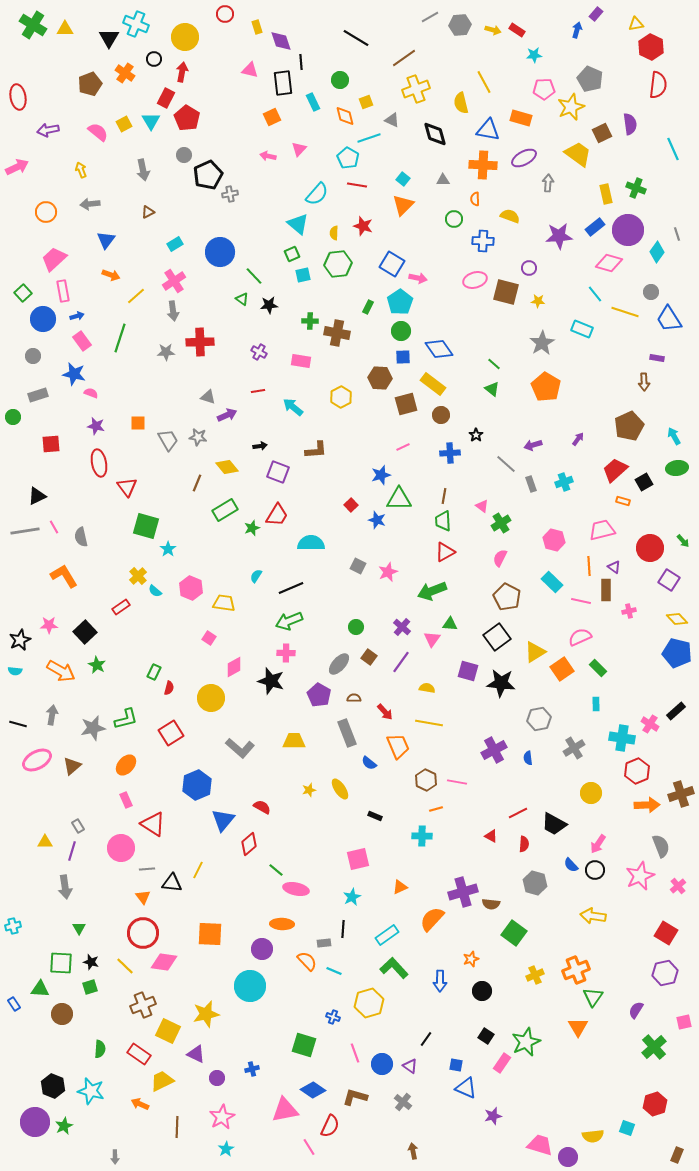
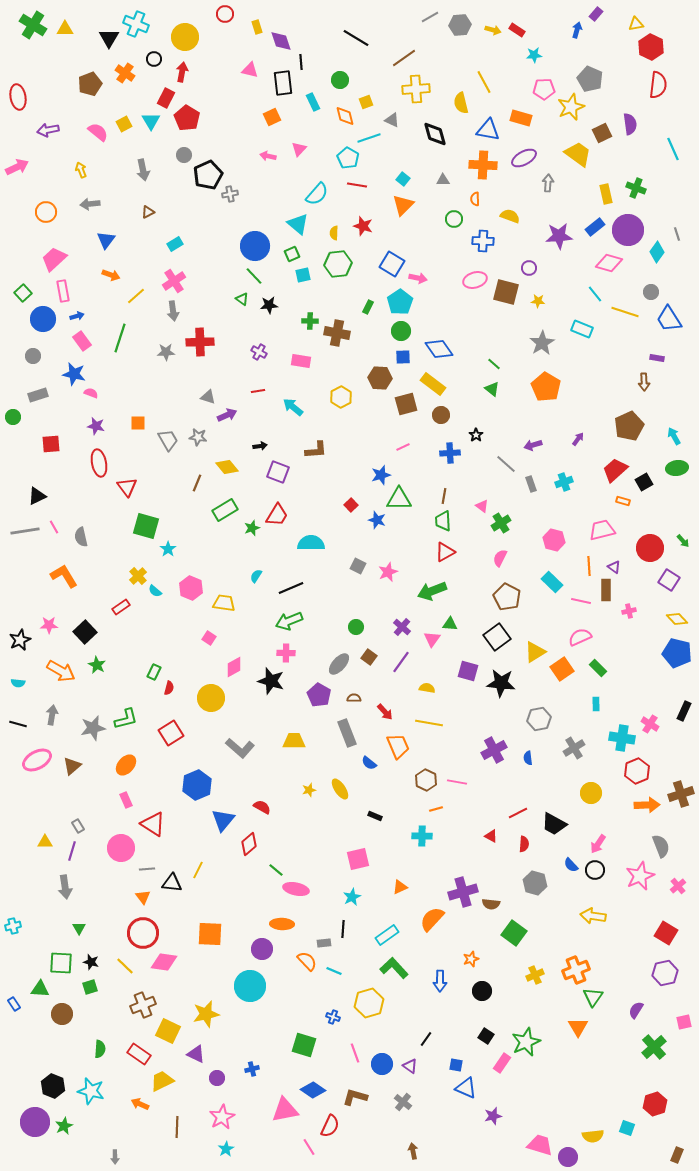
yellow cross at (416, 89): rotated 16 degrees clockwise
blue circle at (220, 252): moved 35 px right, 6 px up
cyan semicircle at (15, 671): moved 3 px right, 12 px down
black rectangle at (676, 711): moved 8 px right; rotated 24 degrees counterclockwise
